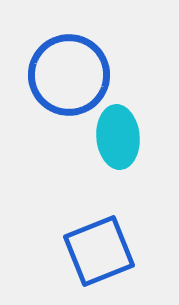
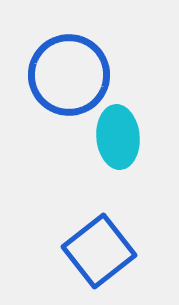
blue square: rotated 16 degrees counterclockwise
